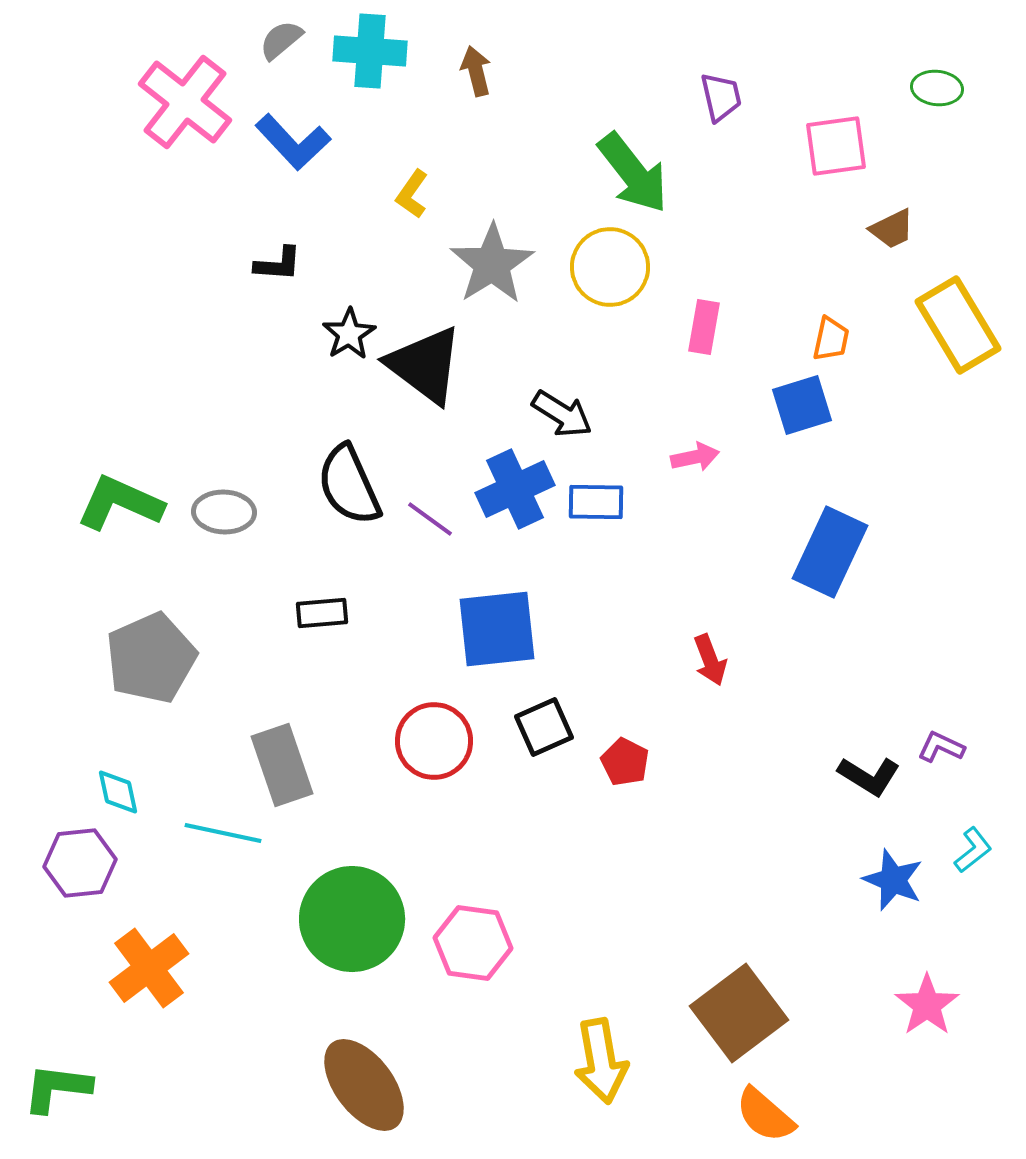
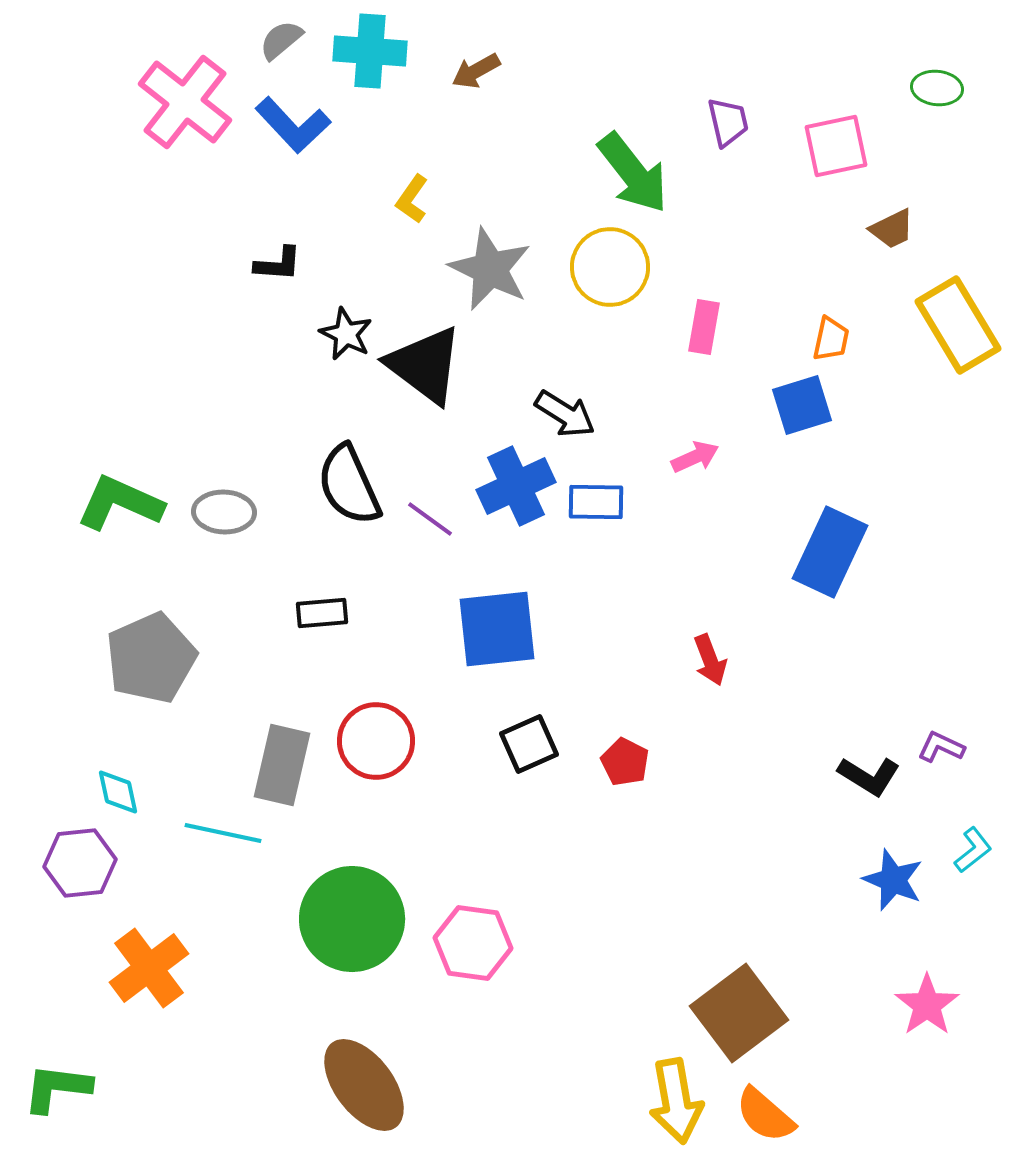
brown arrow at (476, 71): rotated 105 degrees counterclockwise
purple trapezoid at (721, 97): moved 7 px right, 25 px down
blue L-shape at (293, 142): moved 17 px up
pink square at (836, 146): rotated 4 degrees counterclockwise
yellow L-shape at (412, 194): moved 5 px down
gray star at (492, 264): moved 2 px left, 5 px down; rotated 14 degrees counterclockwise
black star at (349, 334): moved 3 px left; rotated 14 degrees counterclockwise
black arrow at (562, 414): moved 3 px right
pink arrow at (695, 457): rotated 12 degrees counterclockwise
blue cross at (515, 489): moved 1 px right, 3 px up
black square at (544, 727): moved 15 px left, 17 px down
red circle at (434, 741): moved 58 px left
gray rectangle at (282, 765): rotated 32 degrees clockwise
yellow arrow at (601, 1061): moved 75 px right, 40 px down
